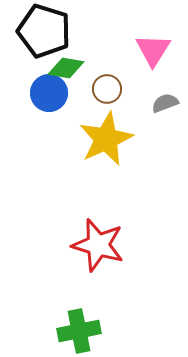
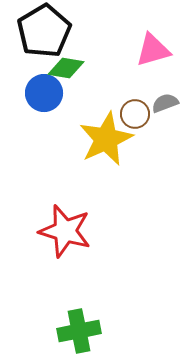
black pentagon: rotated 24 degrees clockwise
pink triangle: rotated 42 degrees clockwise
brown circle: moved 28 px right, 25 px down
blue circle: moved 5 px left
red star: moved 33 px left, 14 px up
